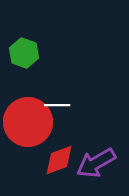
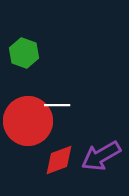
red circle: moved 1 px up
purple arrow: moved 5 px right, 7 px up
